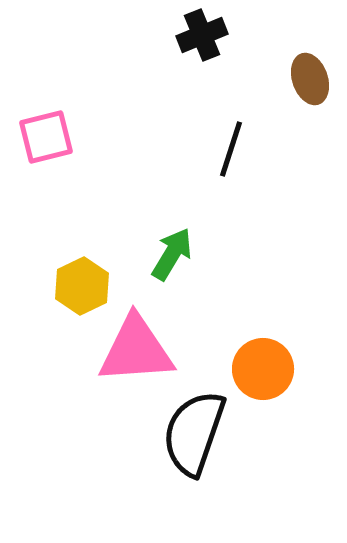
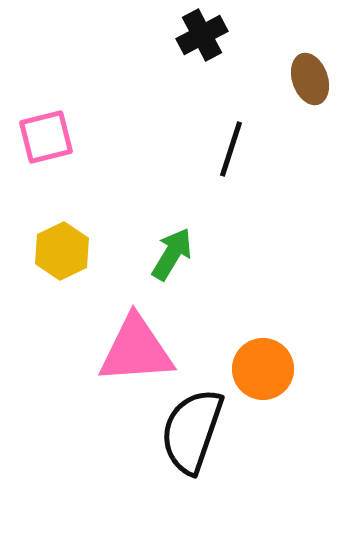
black cross: rotated 6 degrees counterclockwise
yellow hexagon: moved 20 px left, 35 px up
black semicircle: moved 2 px left, 2 px up
